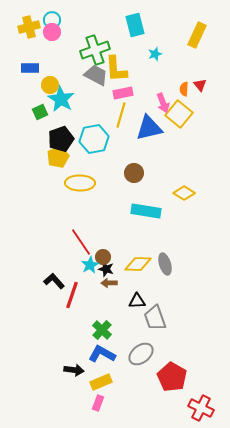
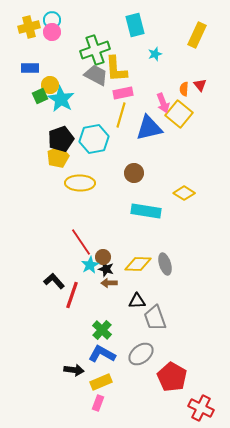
green square at (40, 112): moved 16 px up
